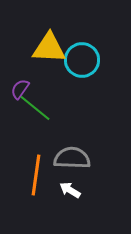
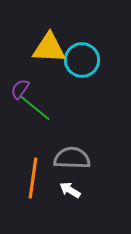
orange line: moved 3 px left, 3 px down
